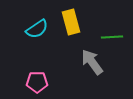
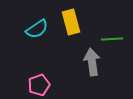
green line: moved 2 px down
gray arrow: rotated 28 degrees clockwise
pink pentagon: moved 2 px right, 3 px down; rotated 20 degrees counterclockwise
